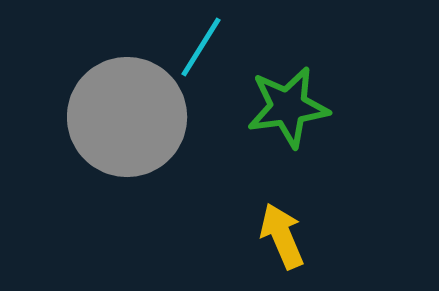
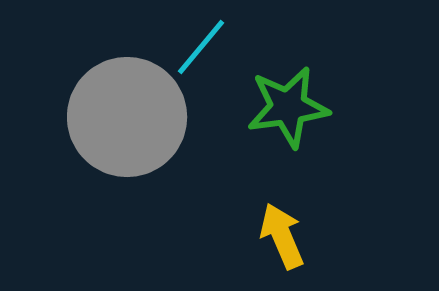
cyan line: rotated 8 degrees clockwise
